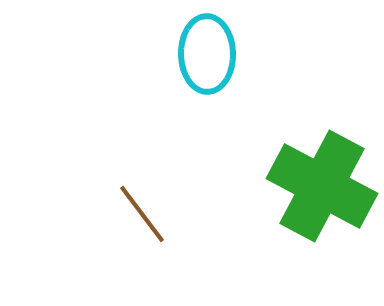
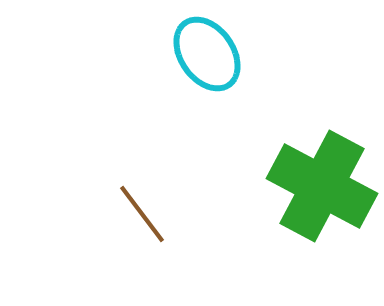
cyan ellipse: rotated 34 degrees counterclockwise
